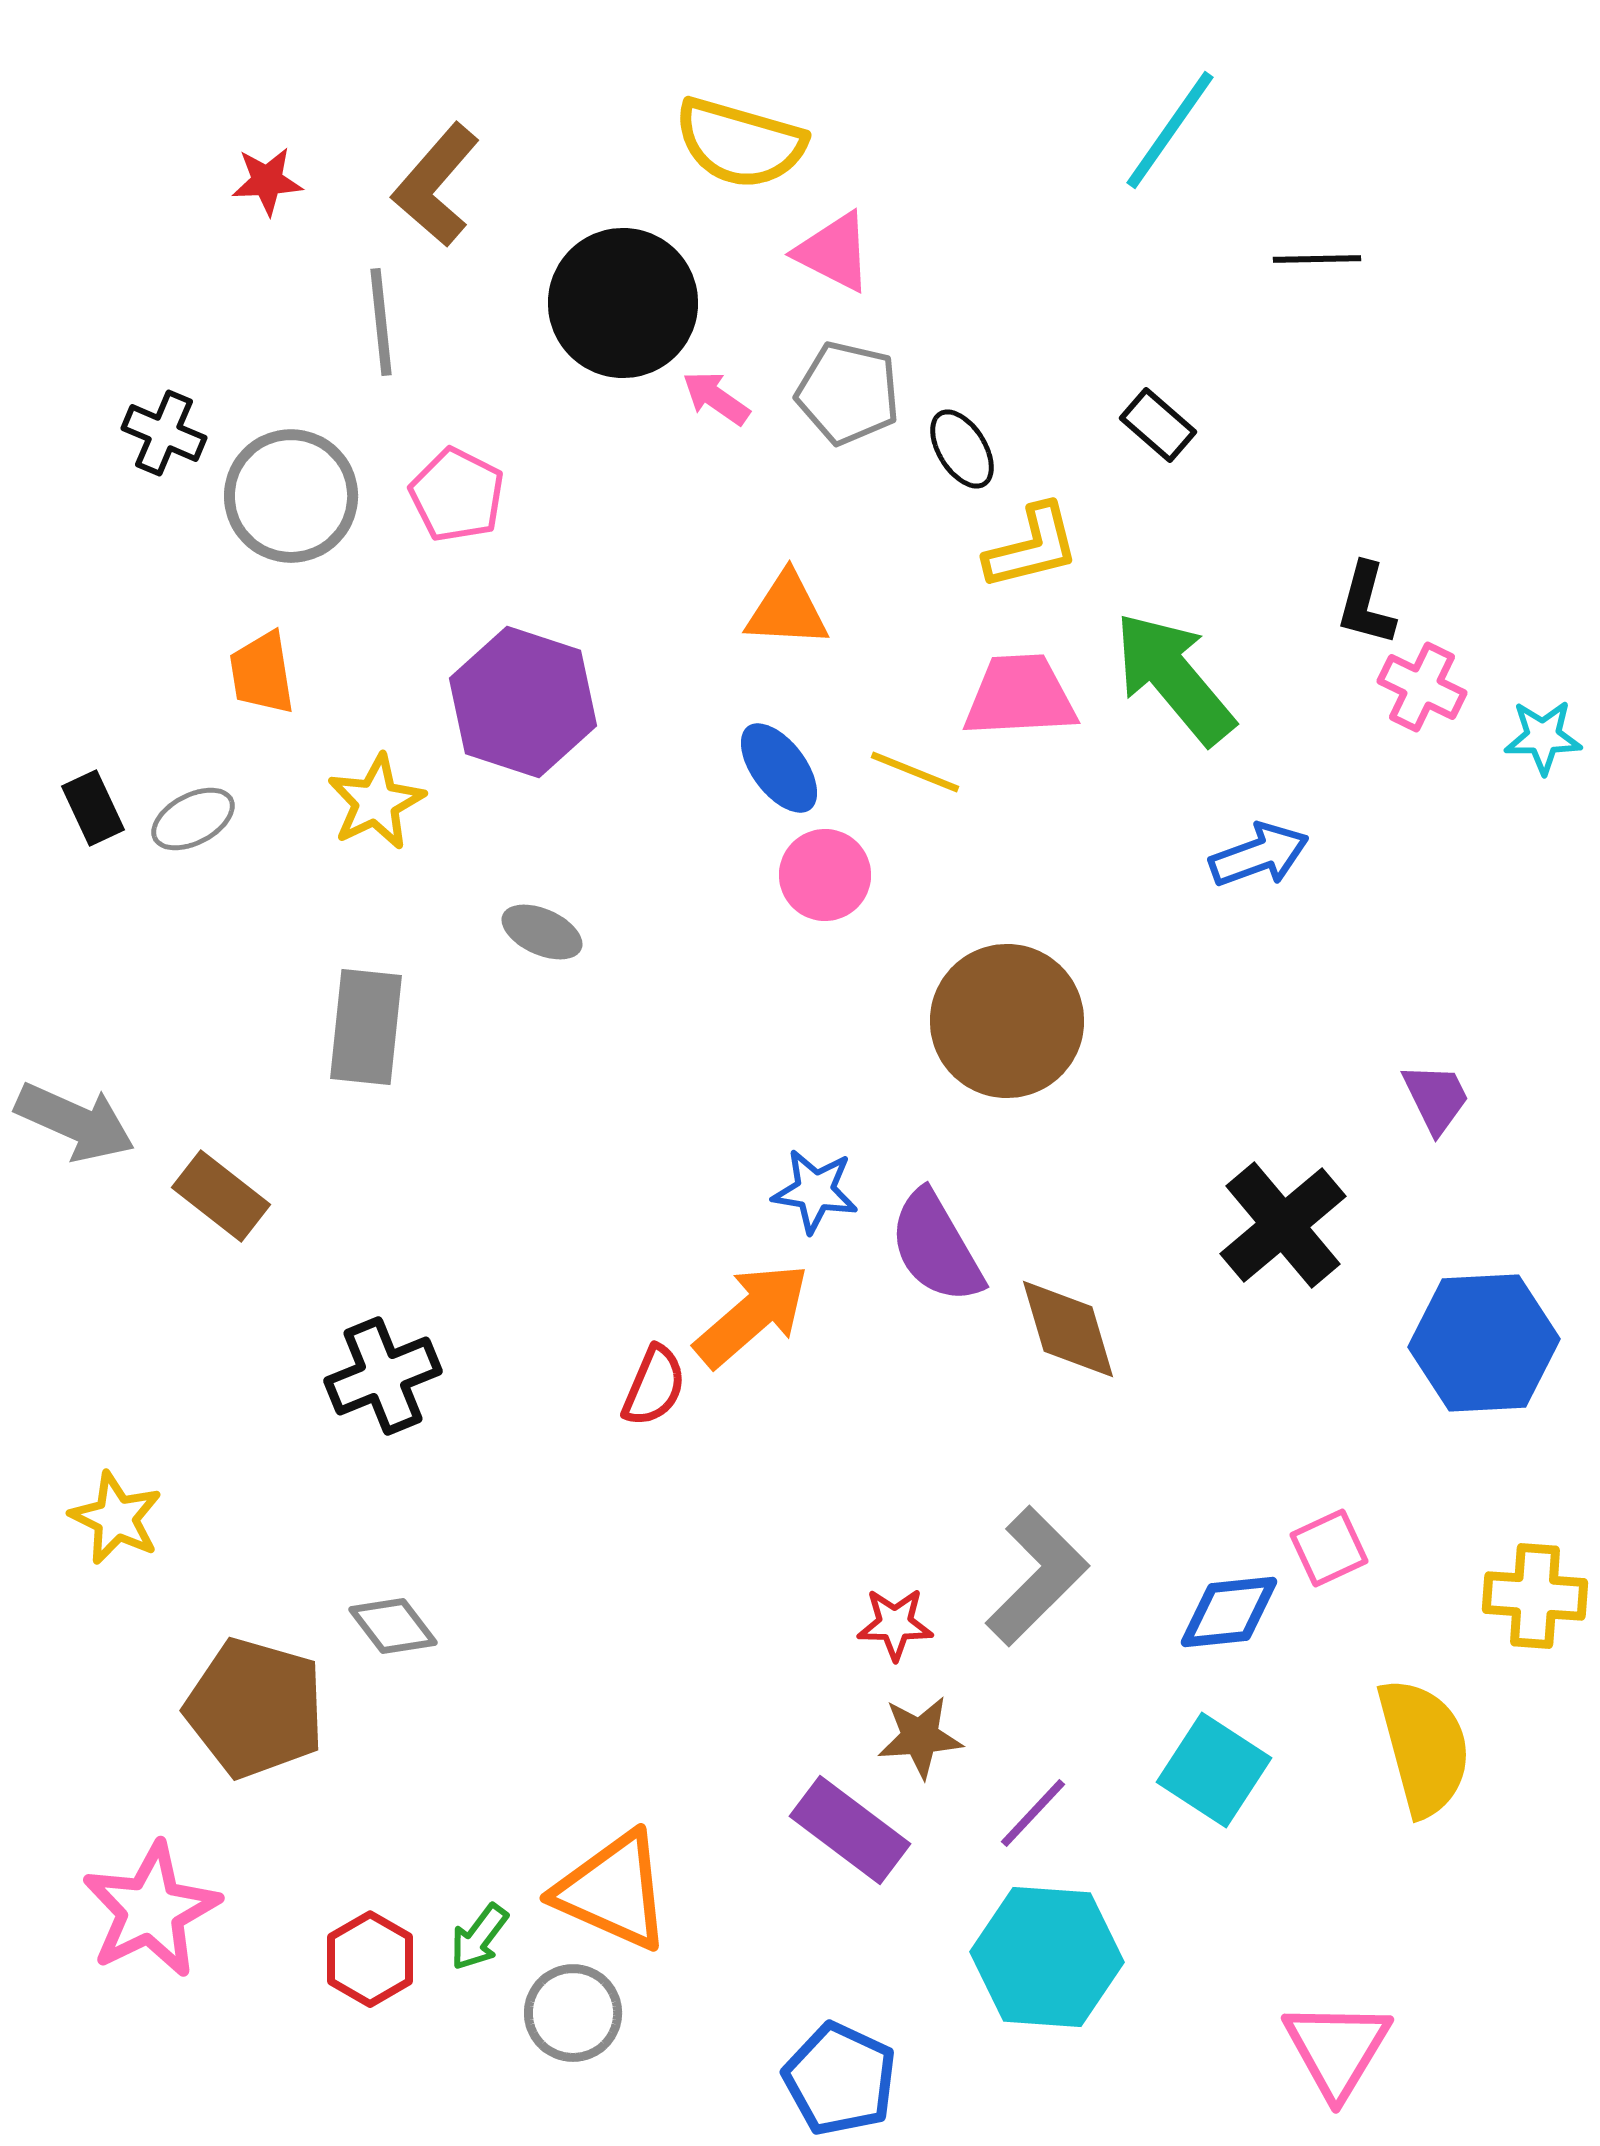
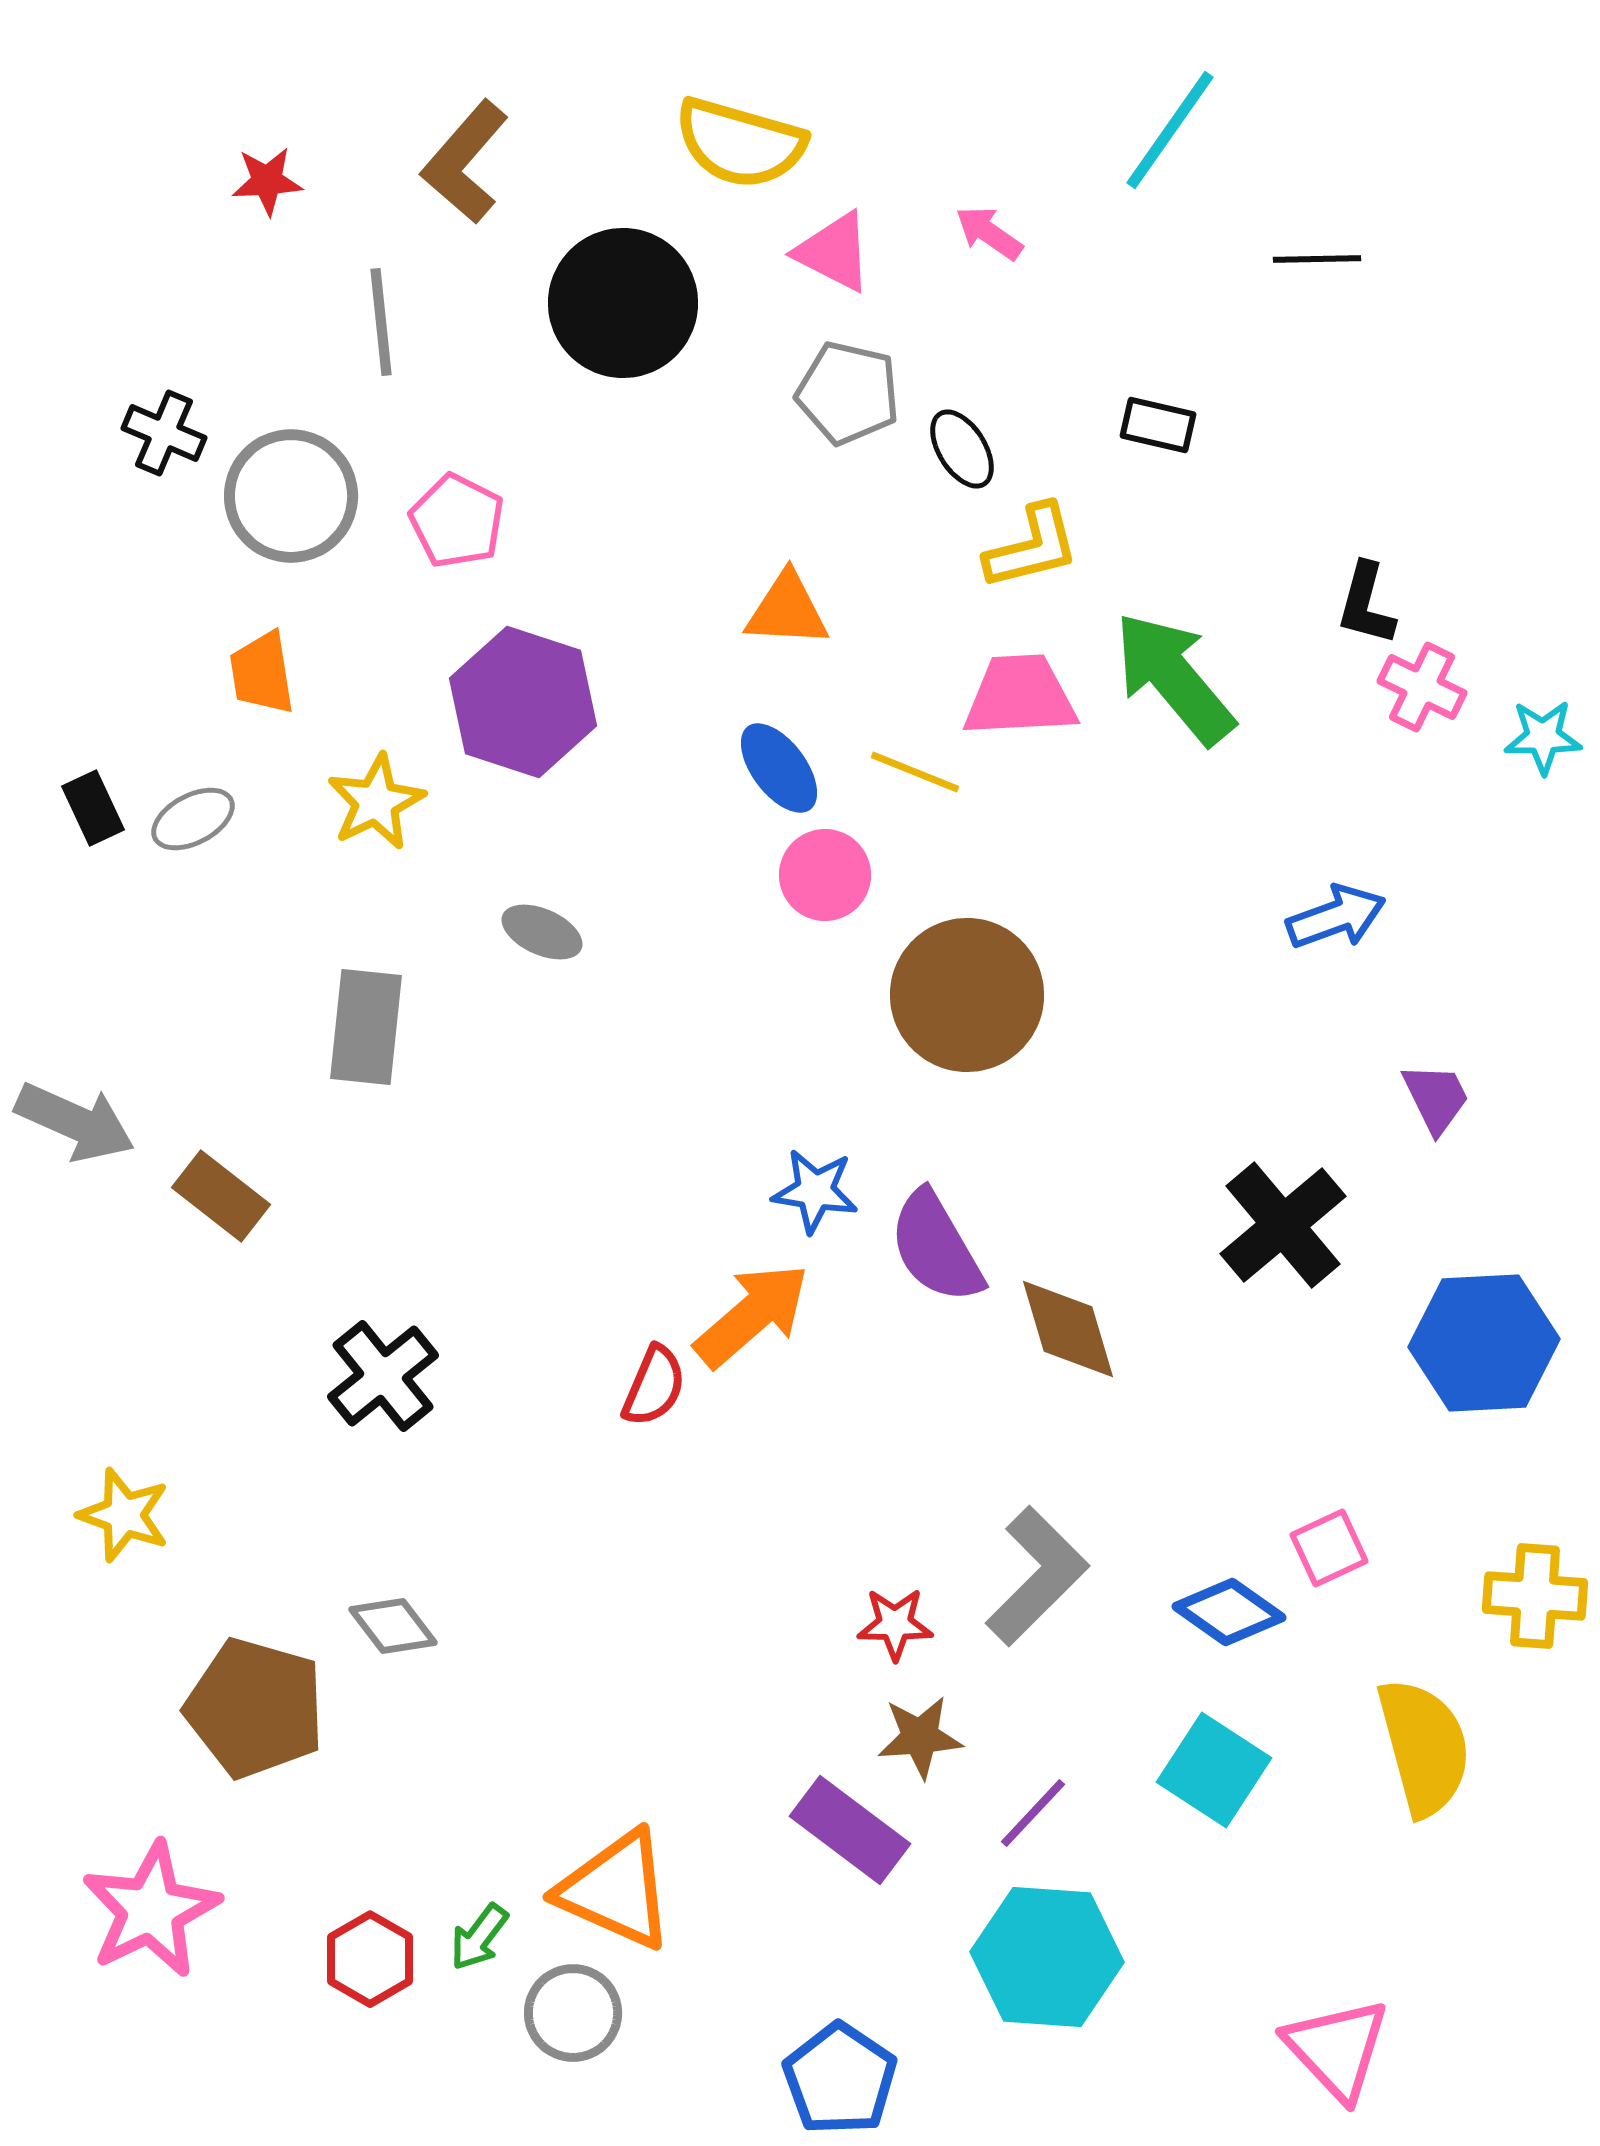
brown L-shape at (436, 185): moved 29 px right, 23 px up
pink arrow at (716, 398): moved 273 px right, 165 px up
black rectangle at (1158, 425): rotated 28 degrees counterclockwise
pink pentagon at (457, 495): moved 26 px down
blue arrow at (1259, 855): moved 77 px right, 62 px down
brown circle at (1007, 1021): moved 40 px left, 26 px up
black cross at (383, 1376): rotated 17 degrees counterclockwise
yellow star at (116, 1518): moved 8 px right, 3 px up; rotated 6 degrees counterclockwise
blue diamond at (1229, 1612): rotated 41 degrees clockwise
orange triangle at (613, 1891): moved 3 px right, 1 px up
pink triangle at (1337, 2049): rotated 14 degrees counterclockwise
blue pentagon at (840, 2079): rotated 9 degrees clockwise
